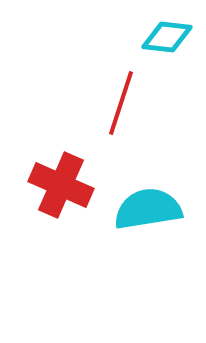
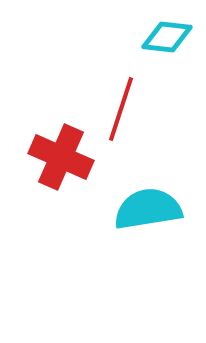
red line: moved 6 px down
red cross: moved 28 px up
